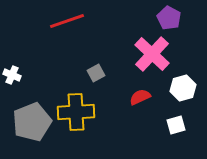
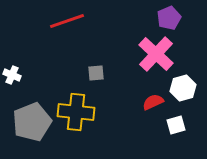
purple pentagon: rotated 20 degrees clockwise
pink cross: moved 4 px right
gray square: rotated 24 degrees clockwise
red semicircle: moved 13 px right, 5 px down
yellow cross: rotated 9 degrees clockwise
